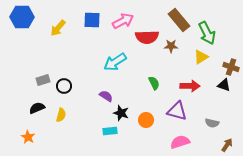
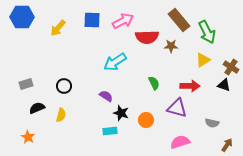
green arrow: moved 1 px up
yellow triangle: moved 2 px right, 3 px down
brown cross: rotated 14 degrees clockwise
gray rectangle: moved 17 px left, 4 px down
purple triangle: moved 3 px up
